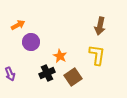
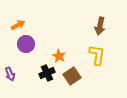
purple circle: moved 5 px left, 2 px down
orange star: moved 1 px left
brown square: moved 1 px left, 1 px up
